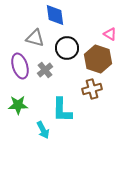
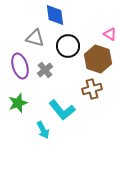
black circle: moved 1 px right, 2 px up
green star: moved 2 px up; rotated 18 degrees counterclockwise
cyan L-shape: rotated 40 degrees counterclockwise
